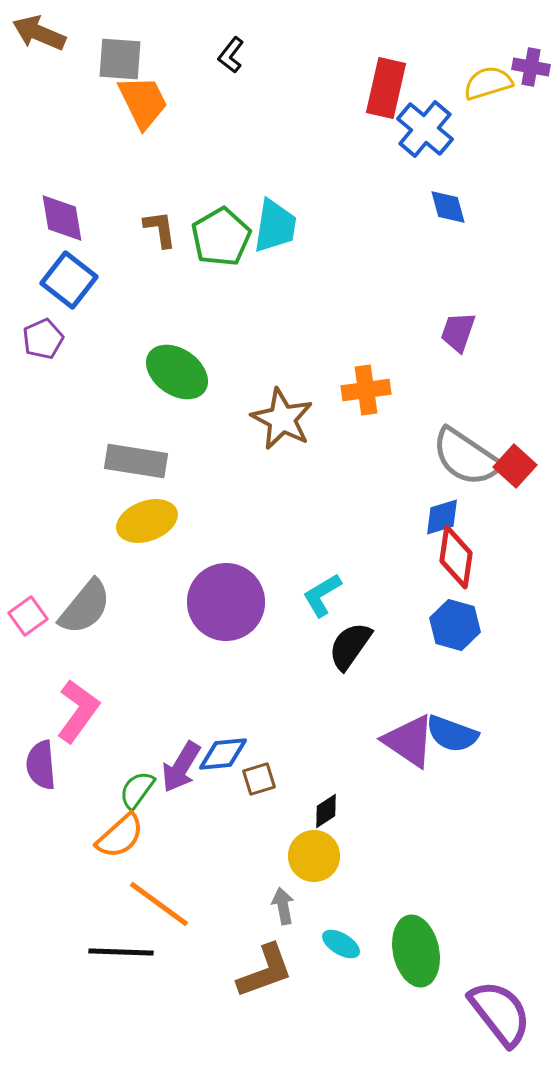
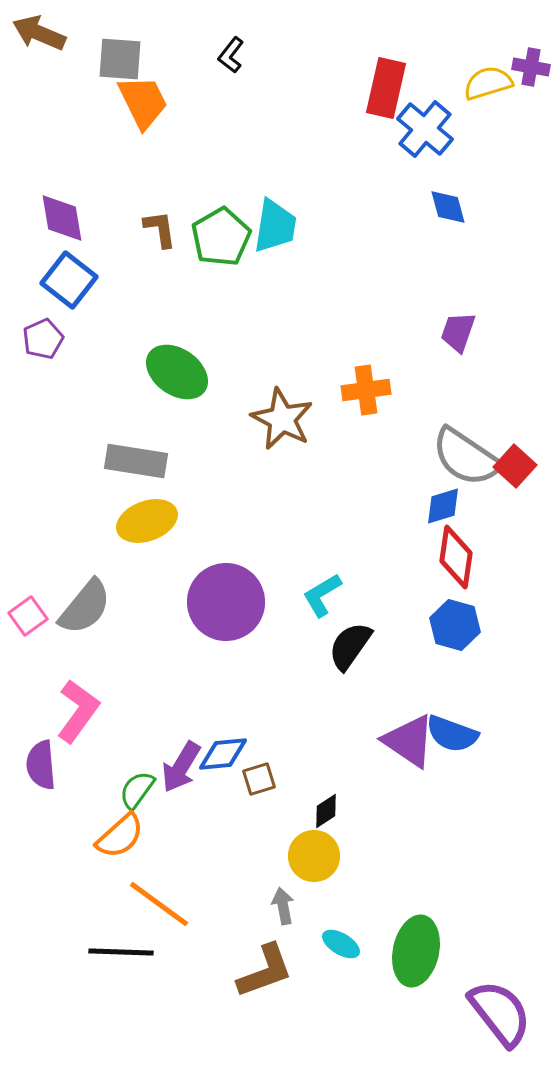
blue diamond at (442, 517): moved 1 px right, 11 px up
green ellipse at (416, 951): rotated 24 degrees clockwise
